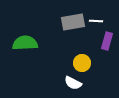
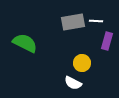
green semicircle: rotated 30 degrees clockwise
